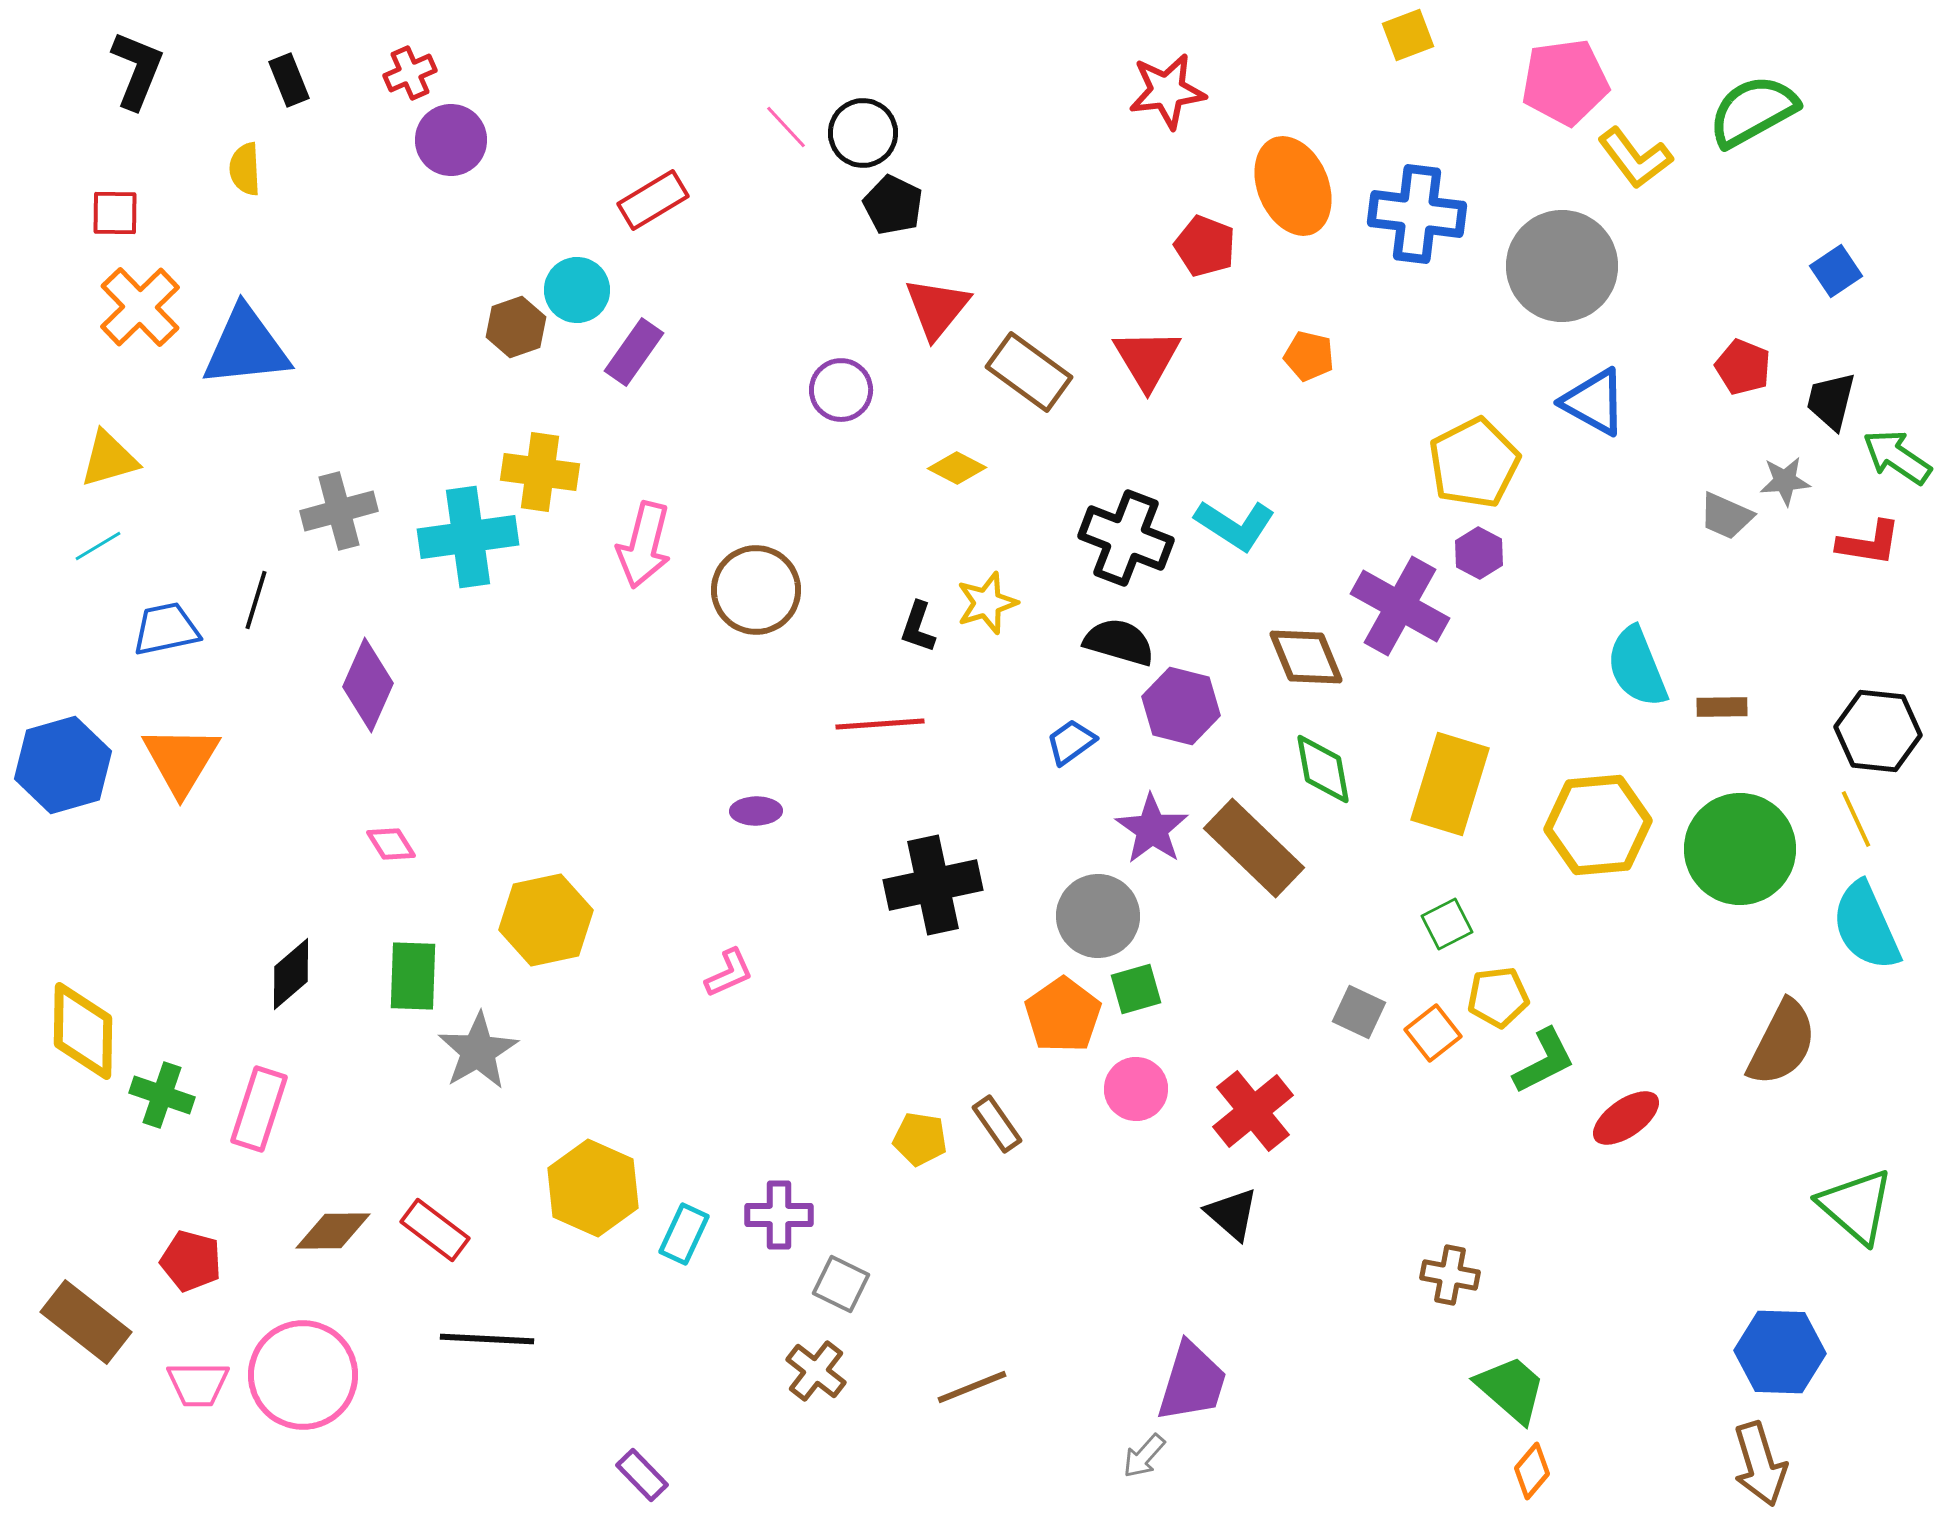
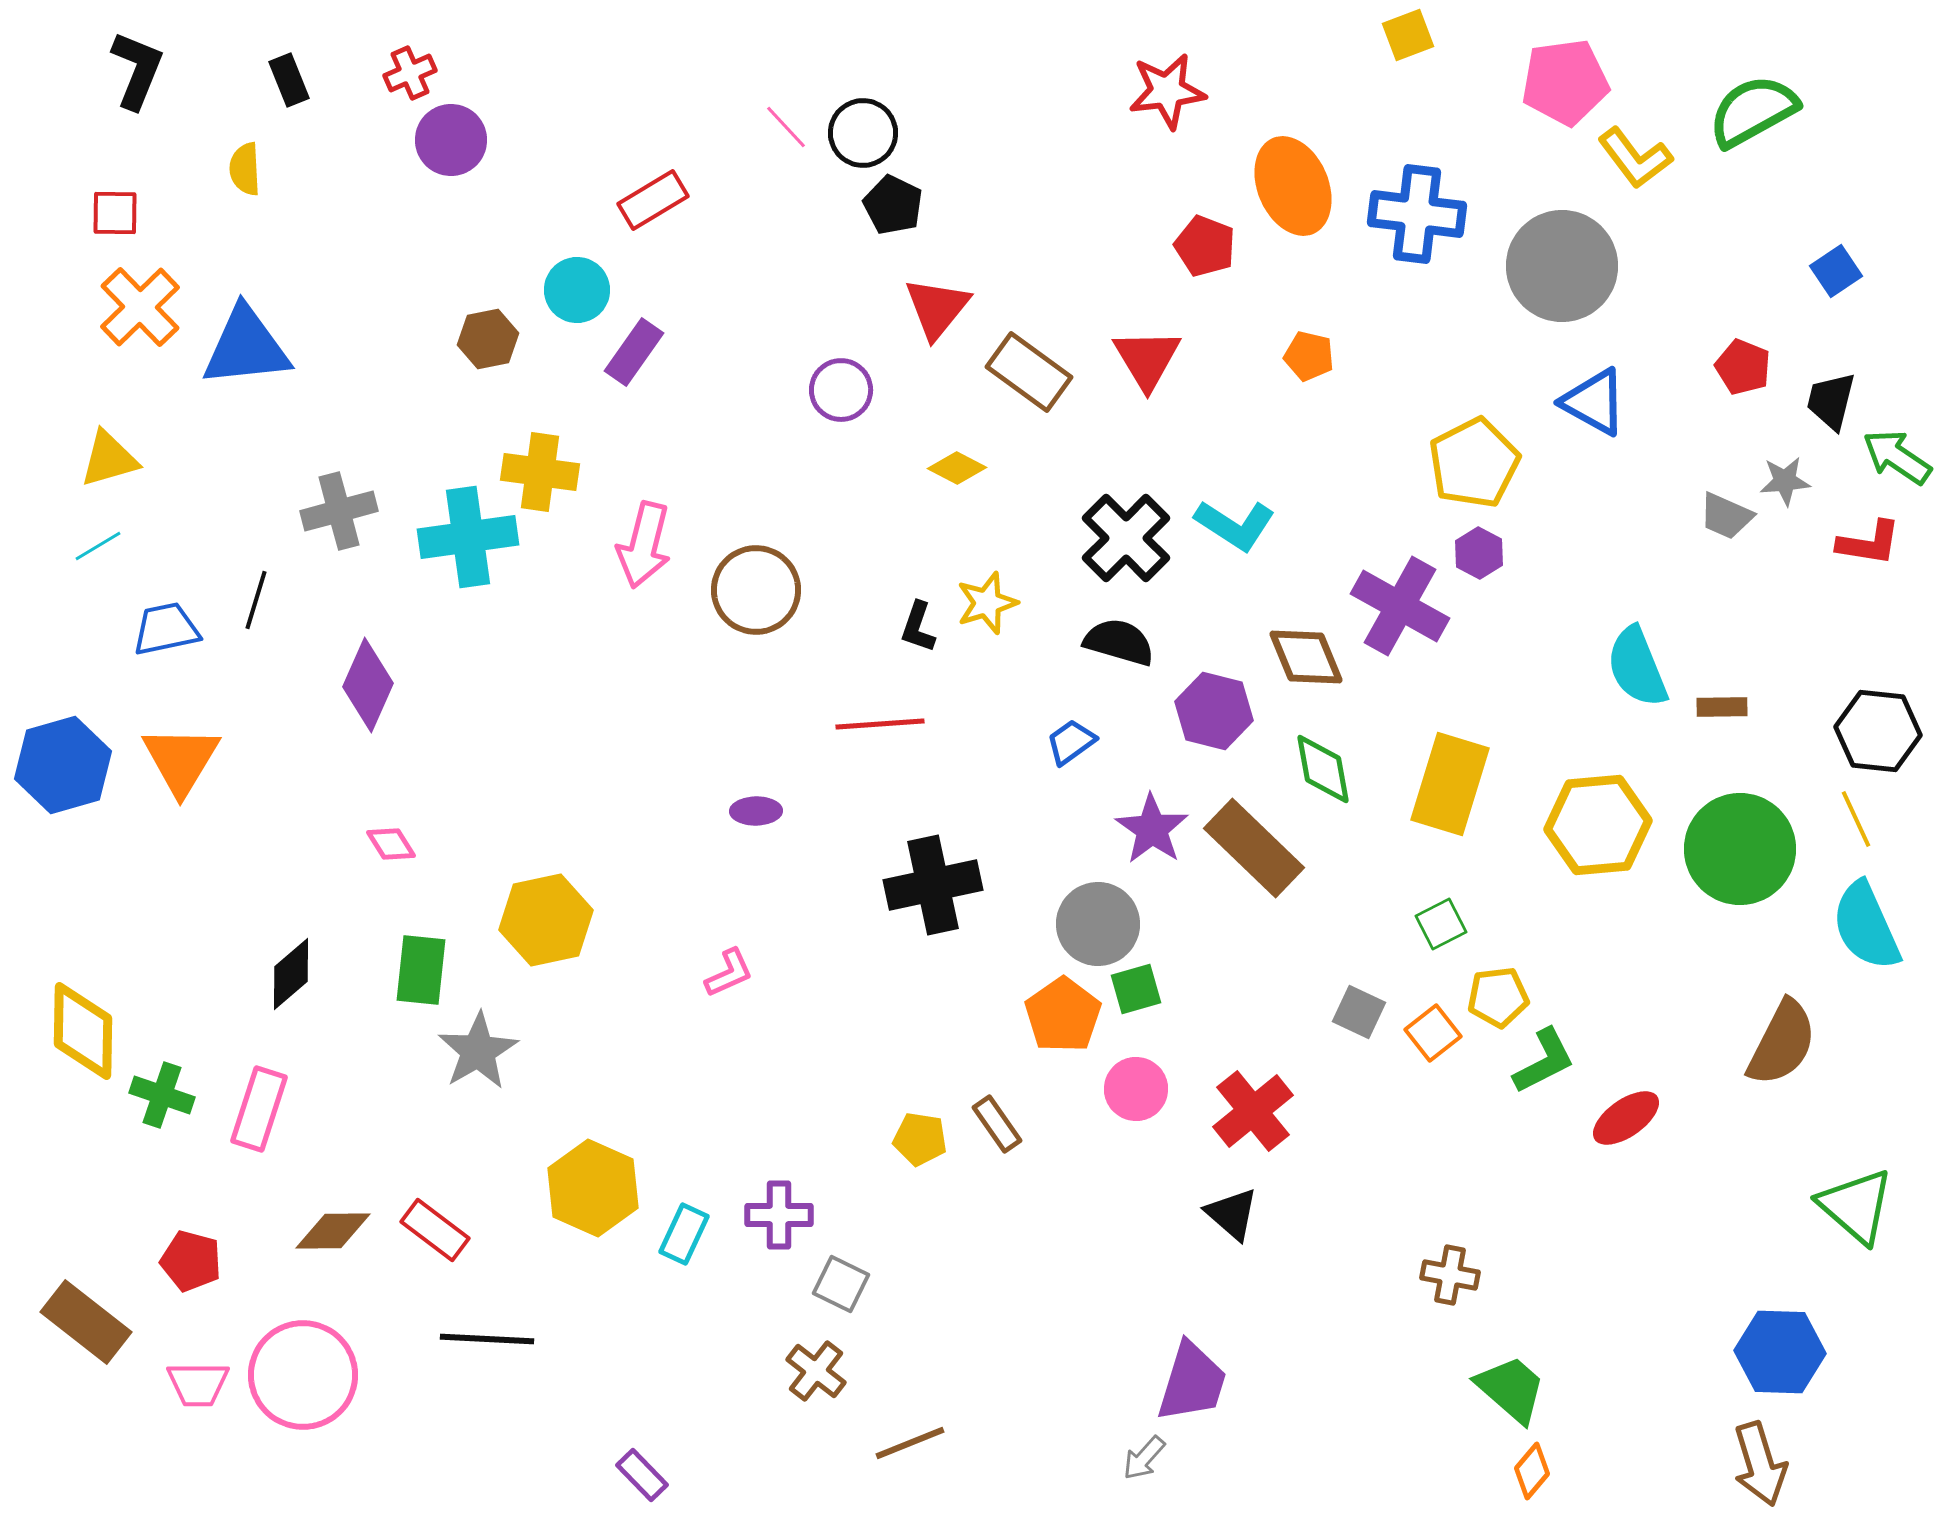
brown hexagon at (516, 327): moved 28 px left, 12 px down; rotated 8 degrees clockwise
black cross at (1126, 538): rotated 24 degrees clockwise
purple hexagon at (1181, 706): moved 33 px right, 5 px down
gray circle at (1098, 916): moved 8 px down
green square at (1447, 924): moved 6 px left
green rectangle at (413, 976): moved 8 px right, 6 px up; rotated 4 degrees clockwise
brown line at (972, 1387): moved 62 px left, 56 px down
gray arrow at (1144, 1456): moved 2 px down
